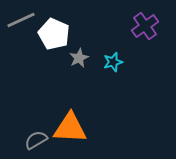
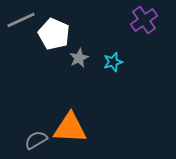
purple cross: moved 1 px left, 6 px up
